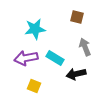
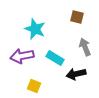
cyan star: rotated 30 degrees clockwise
purple arrow: moved 4 px left, 2 px up
